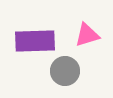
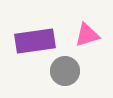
purple rectangle: rotated 6 degrees counterclockwise
